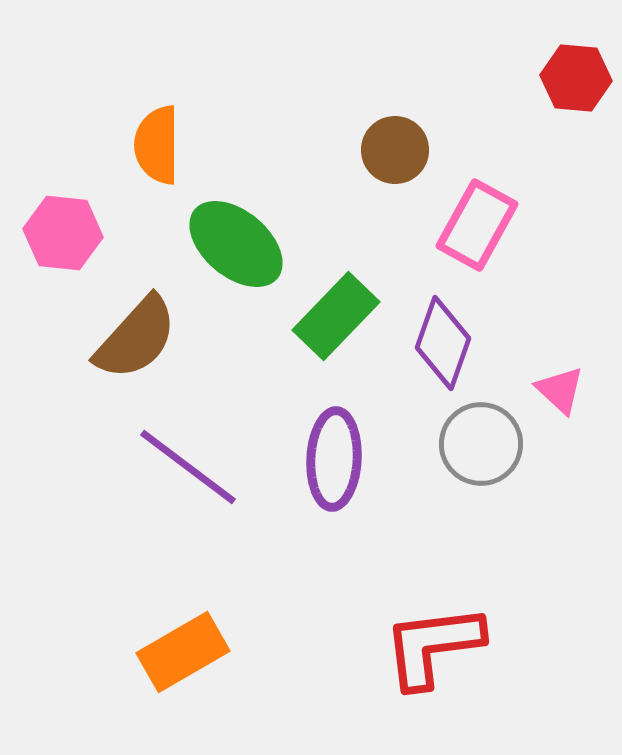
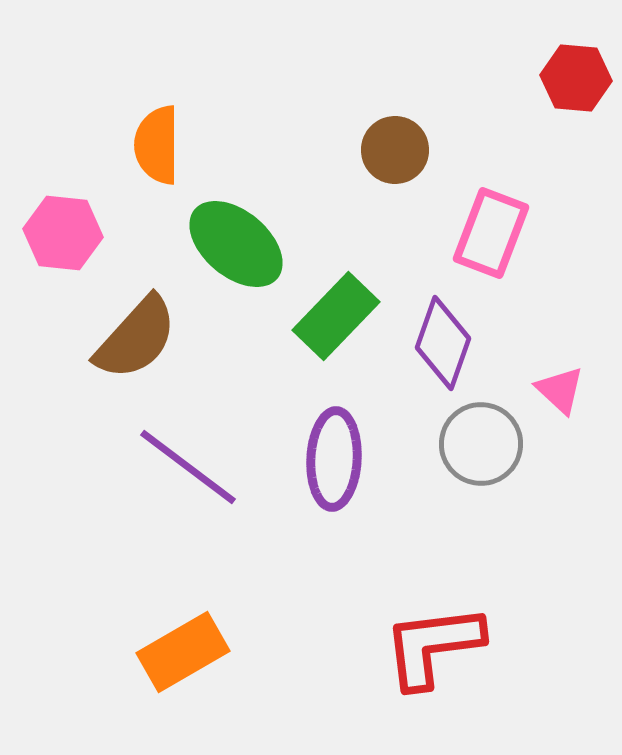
pink rectangle: moved 14 px right, 8 px down; rotated 8 degrees counterclockwise
